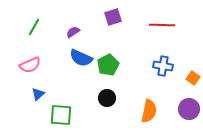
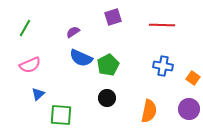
green line: moved 9 px left, 1 px down
